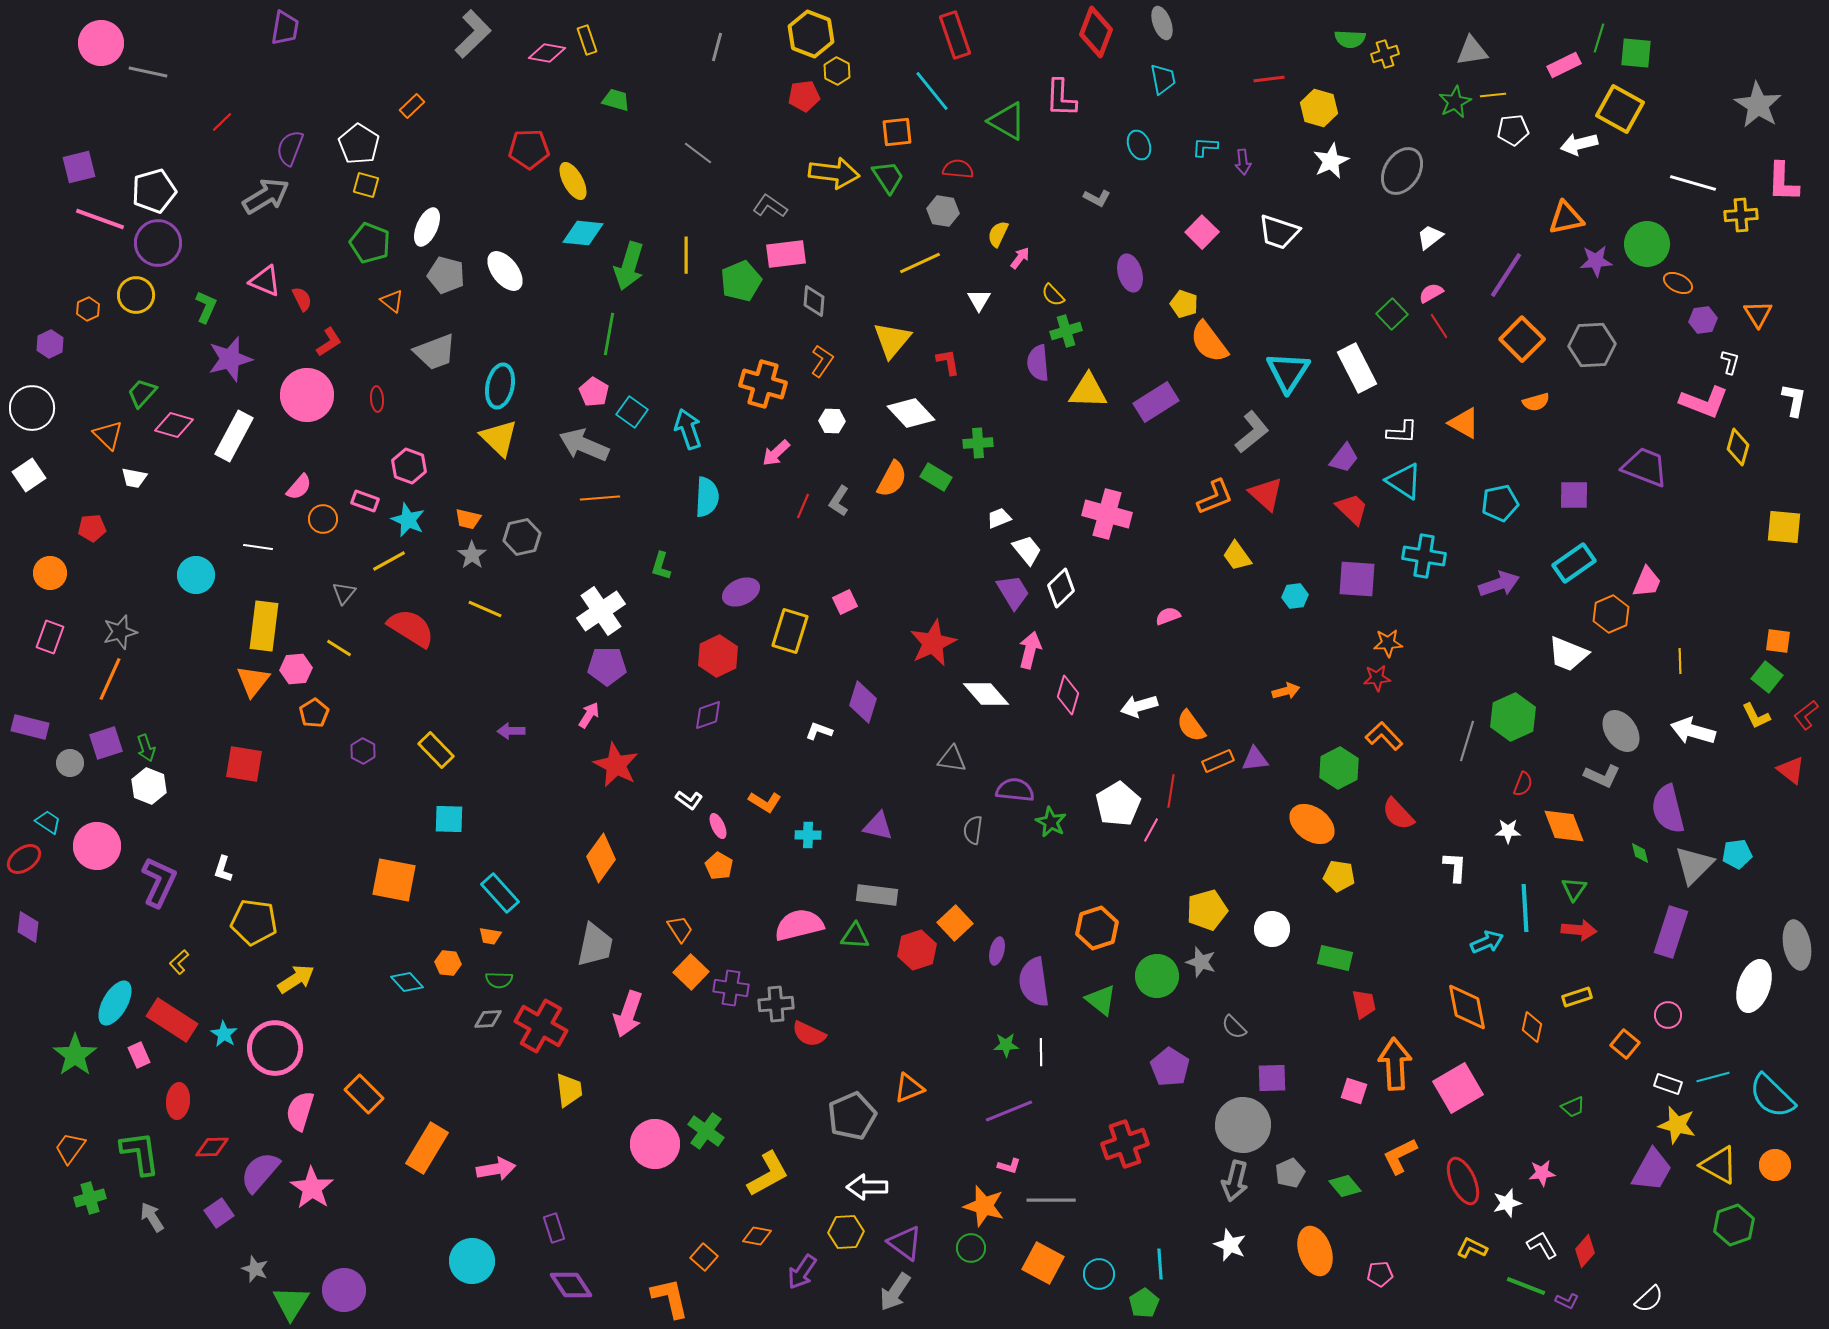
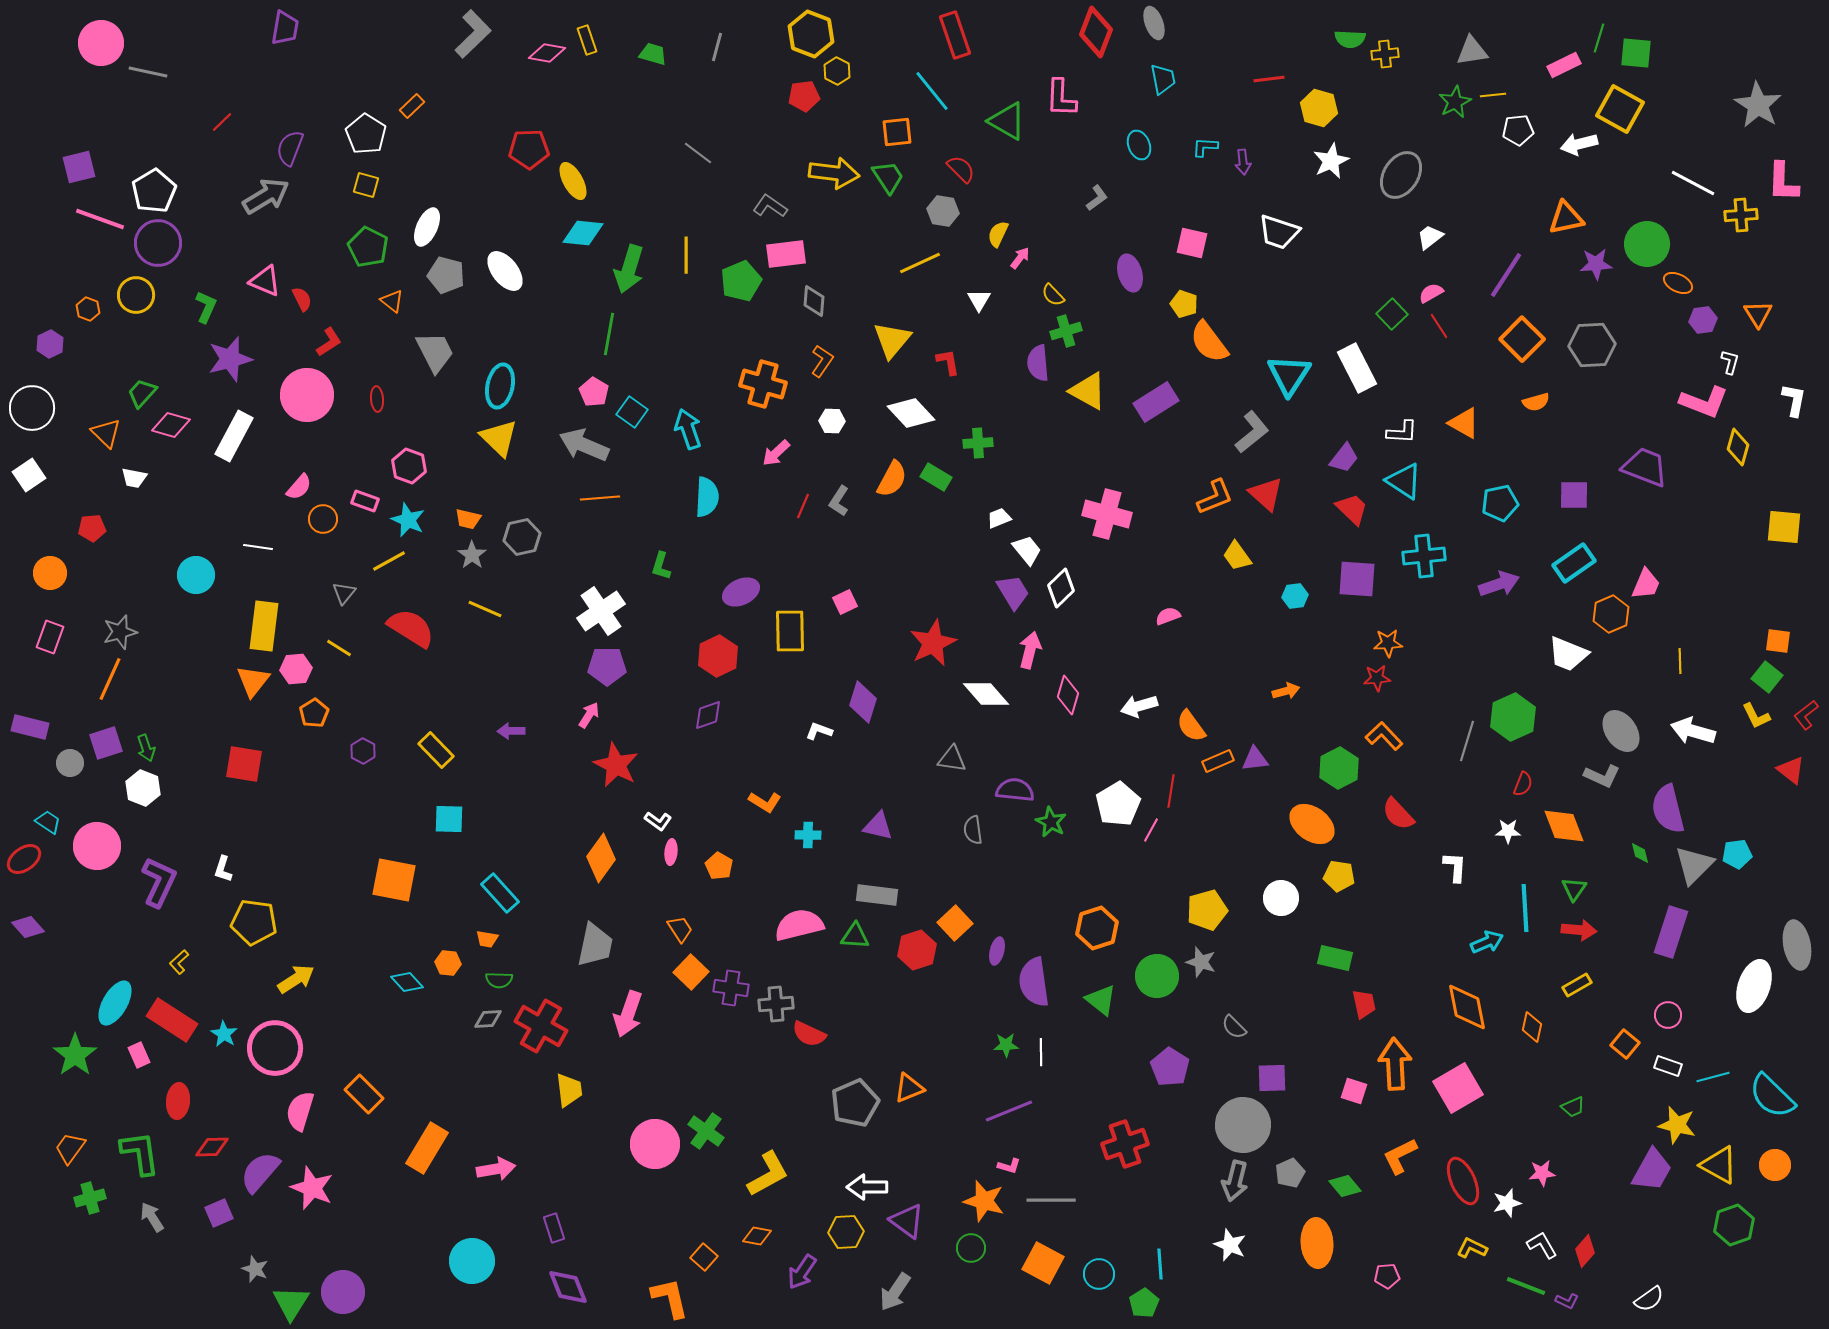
gray ellipse at (1162, 23): moved 8 px left
yellow cross at (1385, 54): rotated 12 degrees clockwise
green trapezoid at (616, 100): moved 37 px right, 46 px up
white pentagon at (1513, 130): moved 5 px right
white pentagon at (359, 144): moved 7 px right, 10 px up
red semicircle at (958, 169): moved 3 px right; rotated 40 degrees clockwise
gray ellipse at (1402, 171): moved 1 px left, 4 px down
white line at (1693, 183): rotated 12 degrees clockwise
white pentagon at (154, 191): rotated 15 degrees counterclockwise
gray L-shape at (1097, 198): rotated 64 degrees counterclockwise
pink square at (1202, 232): moved 10 px left, 11 px down; rotated 32 degrees counterclockwise
green pentagon at (370, 243): moved 2 px left, 4 px down; rotated 6 degrees clockwise
purple star at (1596, 261): moved 3 px down
green arrow at (629, 266): moved 3 px down
orange hexagon at (88, 309): rotated 15 degrees counterclockwise
gray trapezoid at (435, 352): rotated 96 degrees counterclockwise
cyan triangle at (1288, 372): moved 1 px right, 3 px down
yellow triangle at (1088, 391): rotated 27 degrees clockwise
pink diamond at (174, 425): moved 3 px left
orange triangle at (108, 435): moved 2 px left, 2 px up
cyan cross at (1424, 556): rotated 15 degrees counterclockwise
pink trapezoid at (1647, 582): moved 1 px left, 2 px down
yellow rectangle at (790, 631): rotated 18 degrees counterclockwise
white hexagon at (149, 786): moved 6 px left, 2 px down
white L-shape at (689, 800): moved 31 px left, 21 px down
pink ellipse at (718, 826): moved 47 px left, 26 px down; rotated 30 degrees clockwise
gray semicircle at (973, 830): rotated 16 degrees counterclockwise
purple diamond at (28, 927): rotated 48 degrees counterclockwise
white circle at (1272, 929): moved 9 px right, 31 px up
orange trapezoid at (490, 936): moved 3 px left, 3 px down
yellow rectangle at (1577, 997): moved 12 px up; rotated 12 degrees counterclockwise
white rectangle at (1668, 1084): moved 18 px up
gray pentagon at (852, 1116): moved 3 px right, 13 px up
pink star at (312, 1188): rotated 12 degrees counterclockwise
orange star at (984, 1206): moved 5 px up
purple square at (219, 1213): rotated 12 degrees clockwise
purple triangle at (905, 1243): moved 2 px right, 22 px up
orange ellipse at (1315, 1251): moved 2 px right, 8 px up; rotated 15 degrees clockwise
pink pentagon at (1380, 1274): moved 7 px right, 2 px down
purple diamond at (571, 1285): moved 3 px left, 2 px down; rotated 12 degrees clockwise
purple circle at (344, 1290): moved 1 px left, 2 px down
white semicircle at (1649, 1299): rotated 8 degrees clockwise
